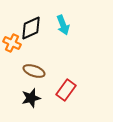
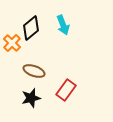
black diamond: rotated 15 degrees counterclockwise
orange cross: rotated 18 degrees clockwise
